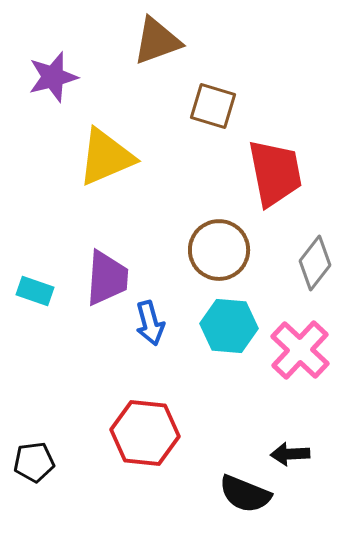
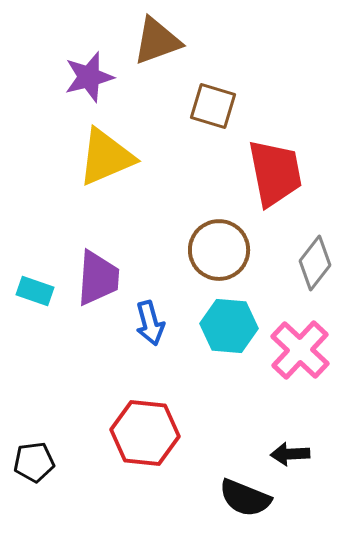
purple star: moved 36 px right
purple trapezoid: moved 9 px left
black semicircle: moved 4 px down
